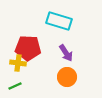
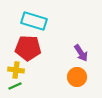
cyan rectangle: moved 25 px left
purple arrow: moved 15 px right
yellow cross: moved 2 px left, 7 px down
orange circle: moved 10 px right
